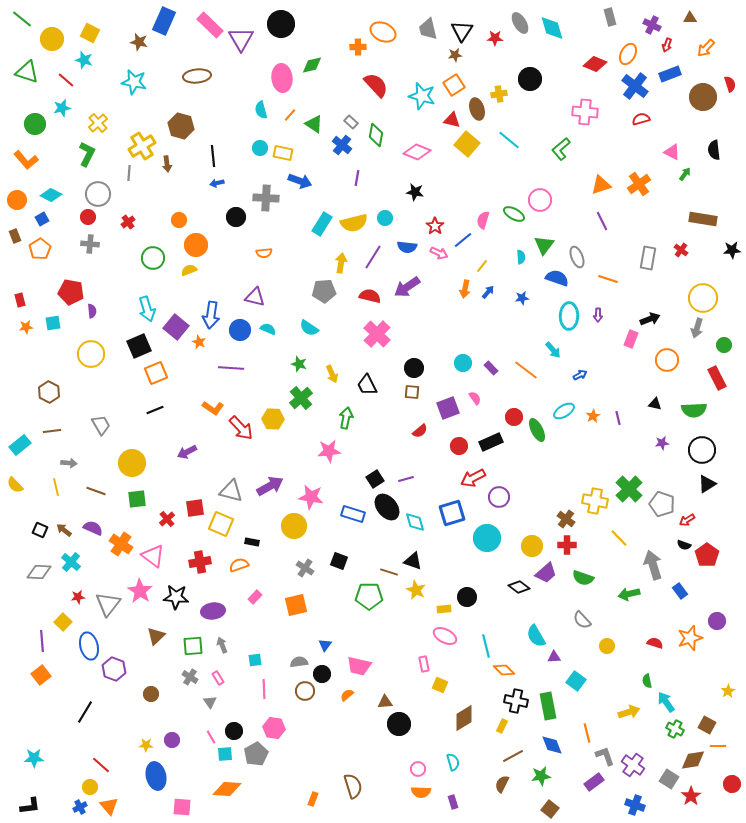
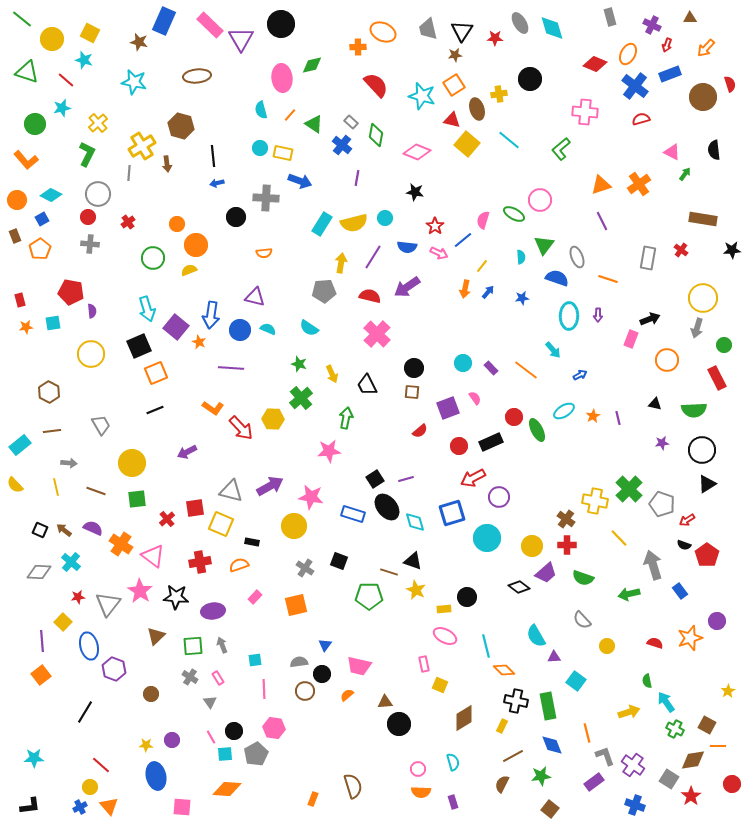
orange circle at (179, 220): moved 2 px left, 4 px down
